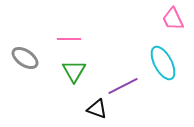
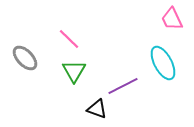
pink trapezoid: moved 1 px left
pink line: rotated 45 degrees clockwise
gray ellipse: rotated 12 degrees clockwise
